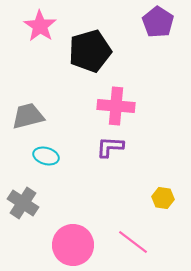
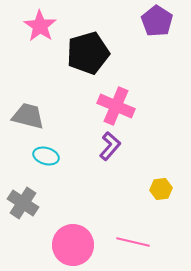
purple pentagon: moved 1 px left, 1 px up
black pentagon: moved 2 px left, 2 px down
pink cross: rotated 18 degrees clockwise
gray trapezoid: rotated 28 degrees clockwise
purple L-shape: moved 1 px up; rotated 128 degrees clockwise
yellow hexagon: moved 2 px left, 9 px up; rotated 15 degrees counterclockwise
pink line: rotated 24 degrees counterclockwise
